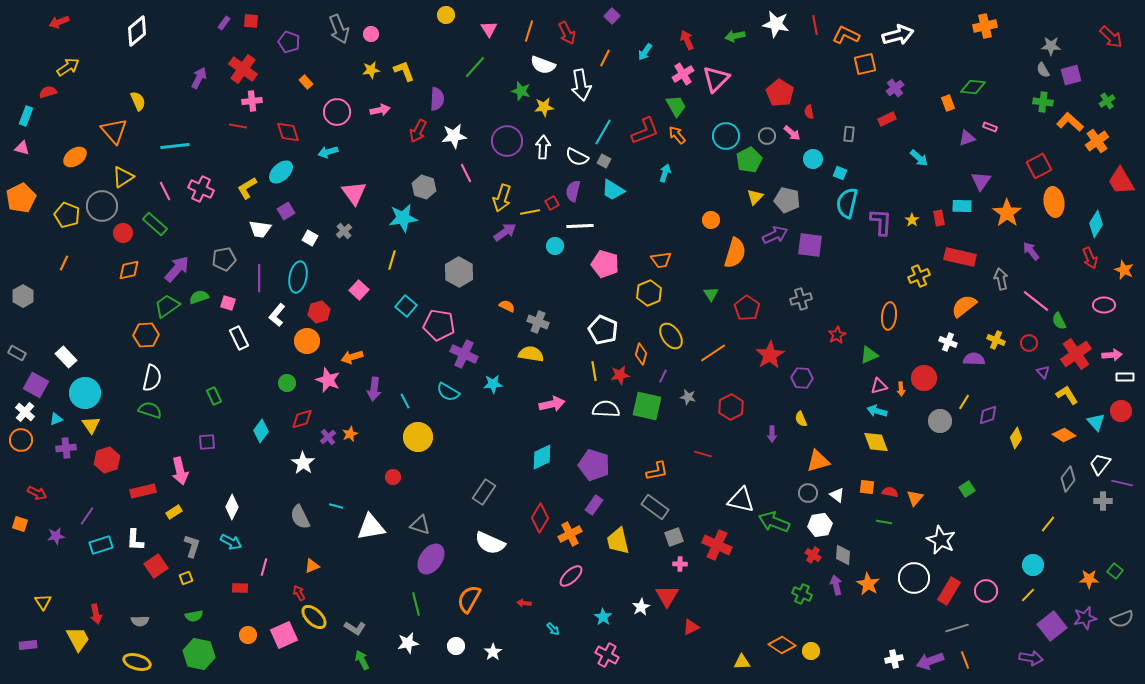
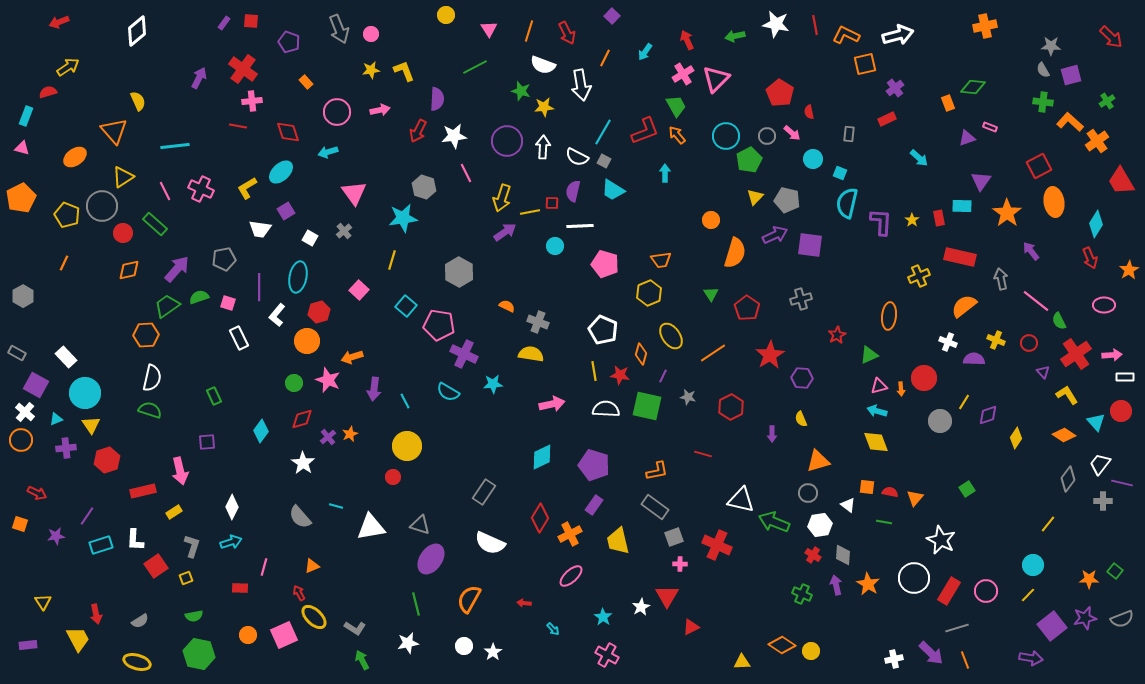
green line at (475, 67): rotated 20 degrees clockwise
cyan arrow at (665, 173): rotated 18 degrees counterclockwise
red square at (552, 203): rotated 32 degrees clockwise
orange star at (1124, 270): moved 5 px right; rotated 18 degrees clockwise
purple line at (259, 278): moved 9 px down
red star at (620, 375): rotated 18 degrees clockwise
green circle at (287, 383): moved 7 px right
yellow circle at (418, 437): moved 11 px left, 9 px down
white triangle at (837, 495): moved 11 px right, 10 px down
gray semicircle at (300, 517): rotated 15 degrees counterclockwise
cyan arrow at (231, 542): rotated 45 degrees counterclockwise
gray semicircle at (140, 621): rotated 30 degrees counterclockwise
white circle at (456, 646): moved 8 px right
purple arrow at (930, 661): moved 1 px right, 8 px up; rotated 116 degrees counterclockwise
